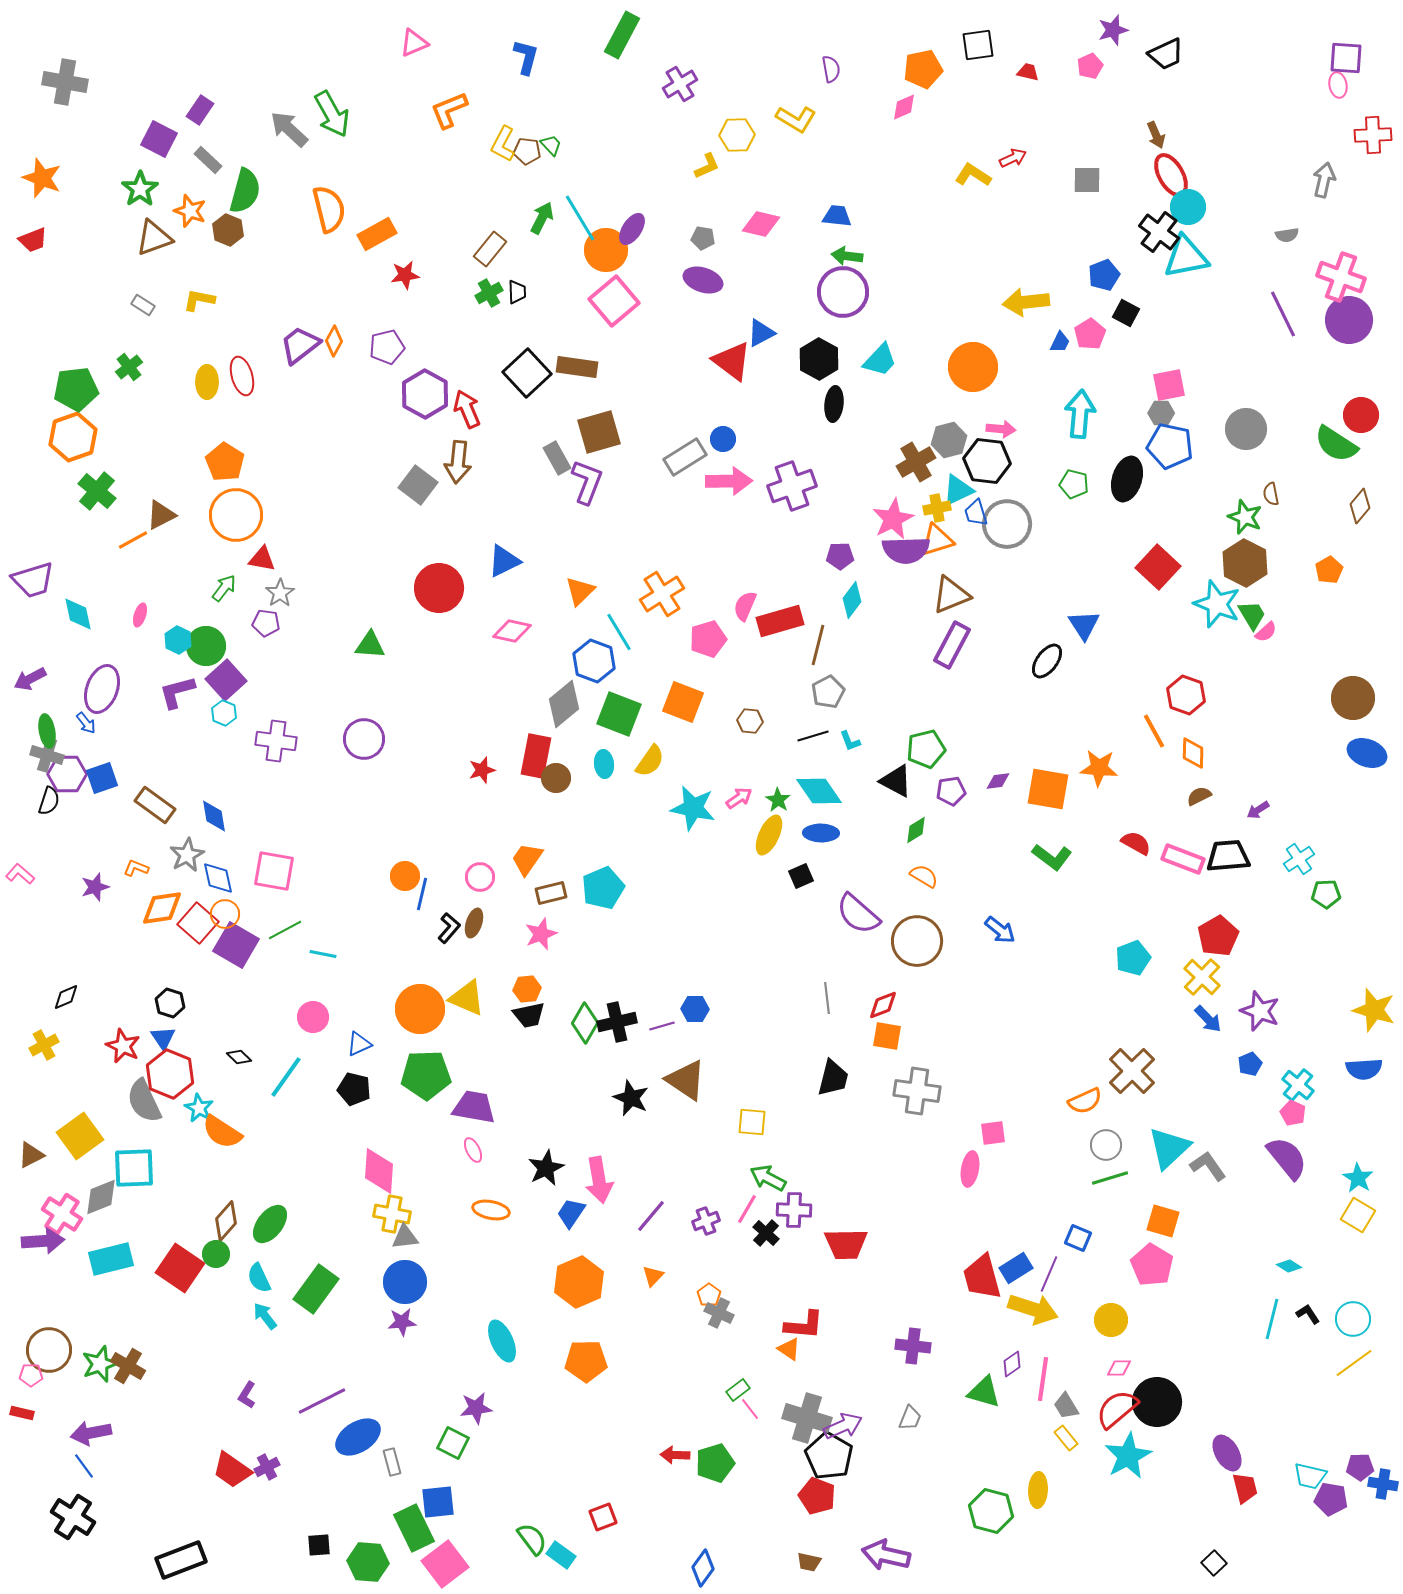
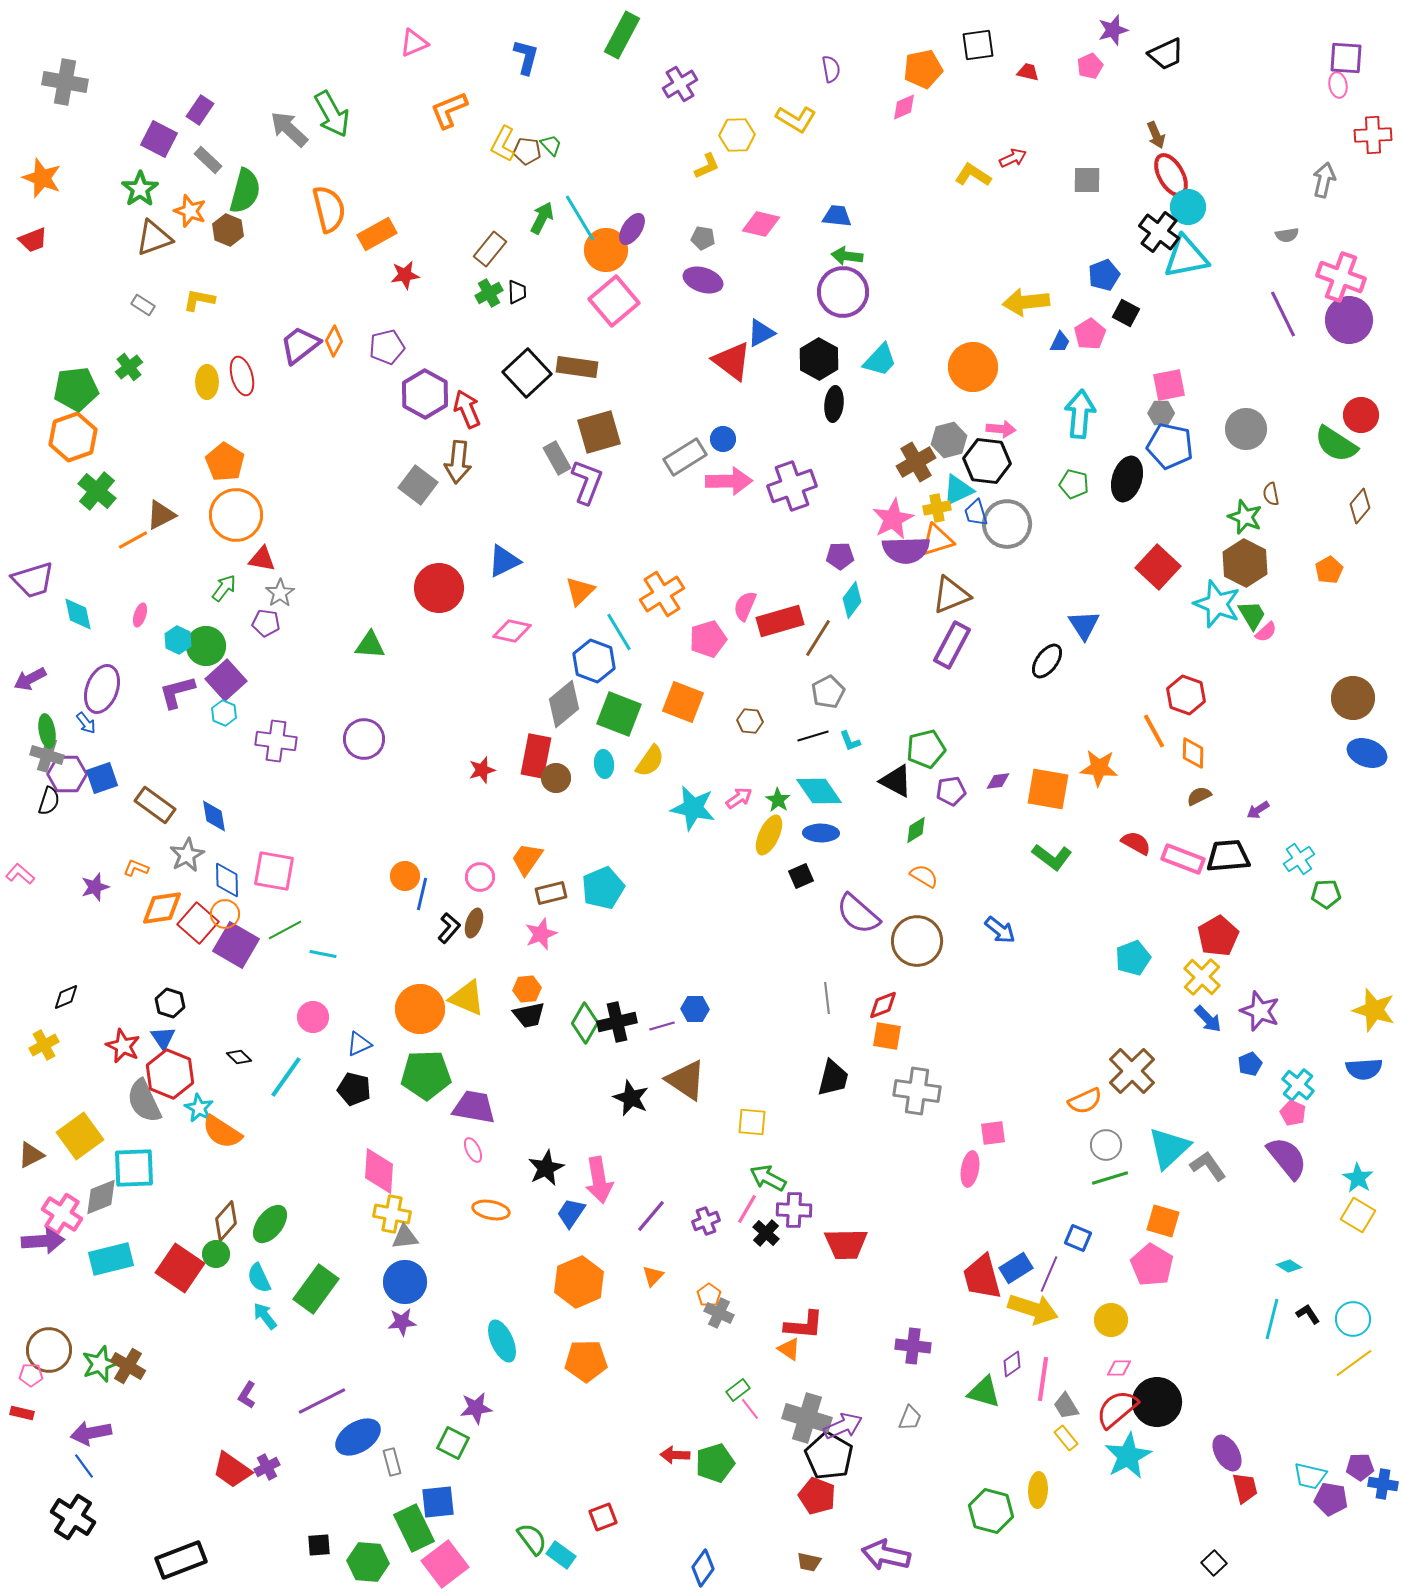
brown line at (818, 645): moved 7 px up; rotated 18 degrees clockwise
blue diamond at (218, 878): moved 9 px right, 2 px down; rotated 12 degrees clockwise
